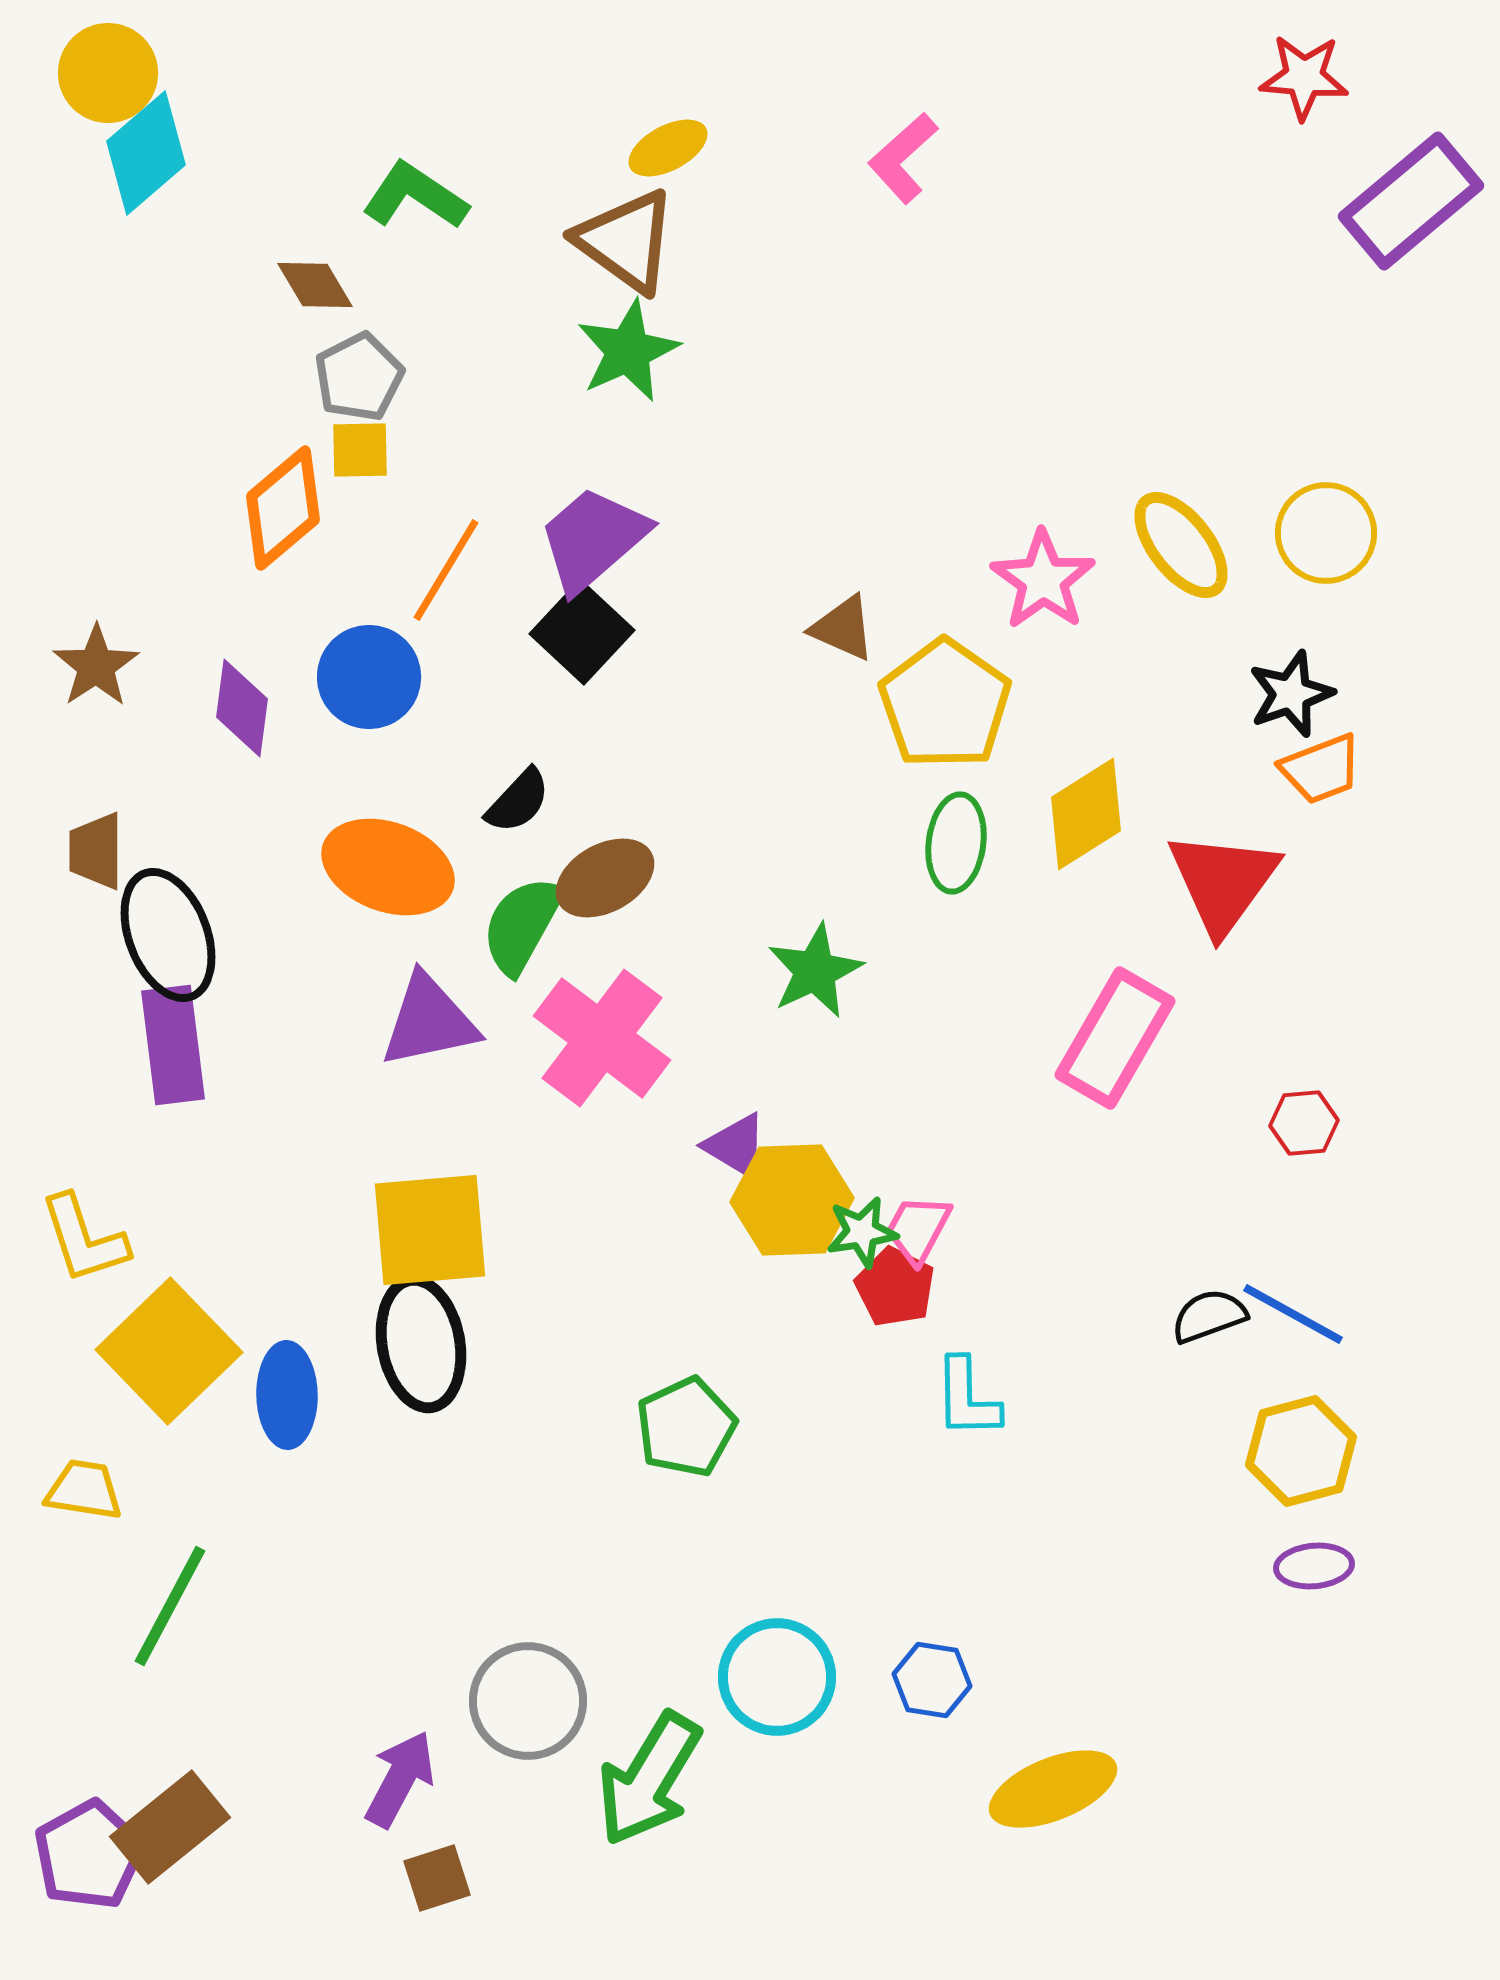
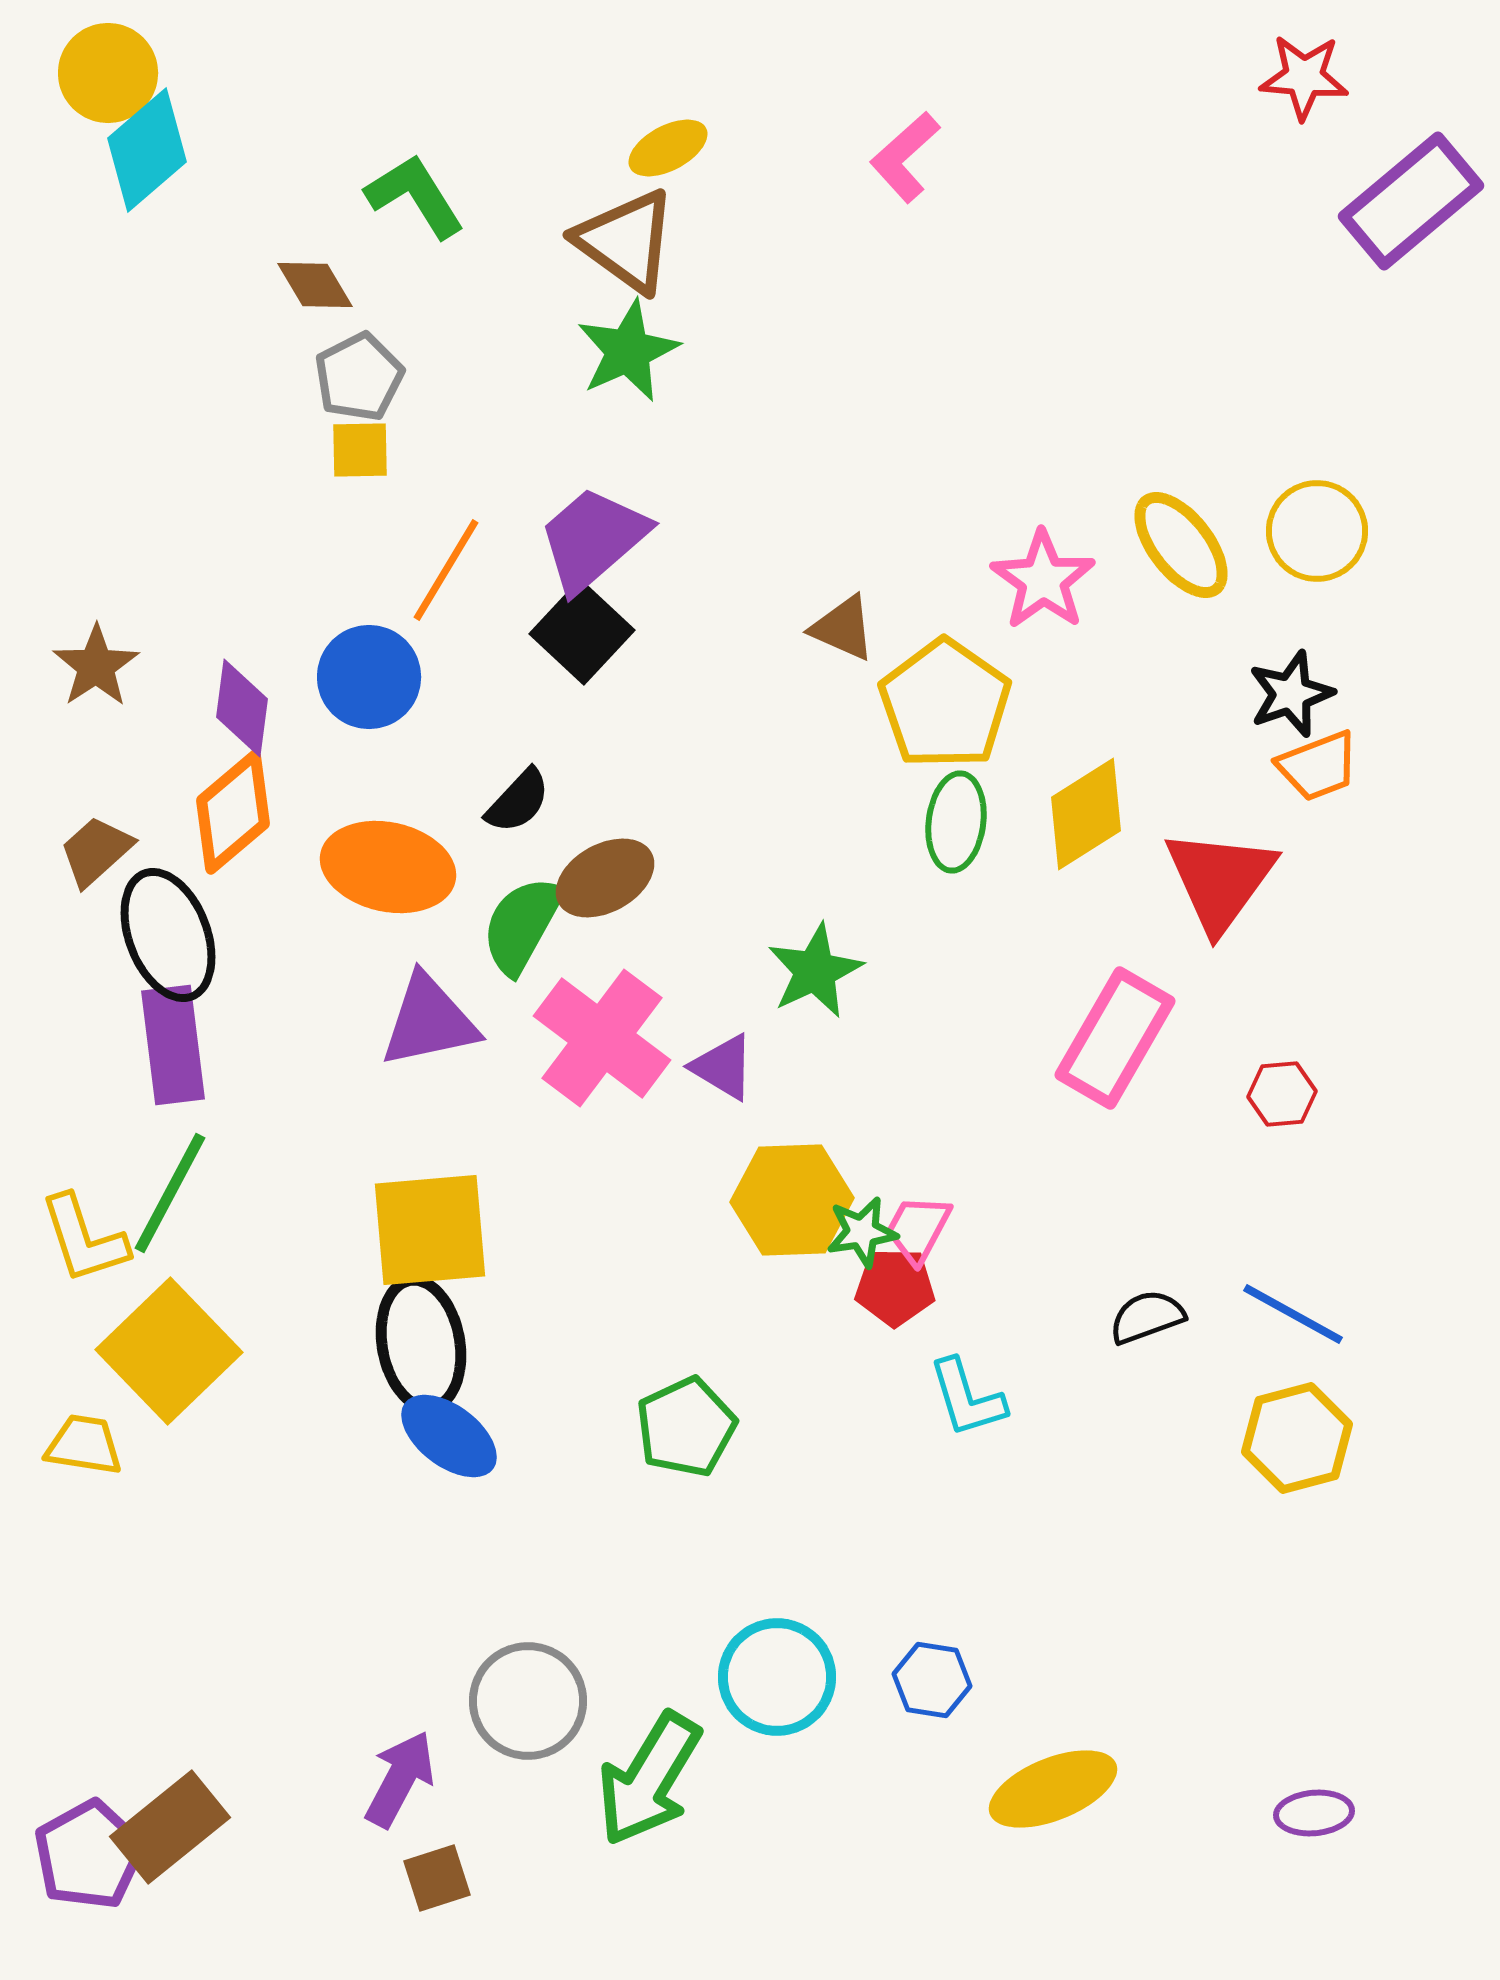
cyan diamond at (146, 153): moved 1 px right, 3 px up
pink L-shape at (903, 158): moved 2 px right, 1 px up
green L-shape at (415, 196): rotated 24 degrees clockwise
orange diamond at (283, 508): moved 50 px left, 304 px down
yellow circle at (1326, 533): moved 9 px left, 2 px up
orange trapezoid at (1321, 769): moved 3 px left, 3 px up
green ellipse at (956, 843): moved 21 px up
brown trapezoid at (96, 851): rotated 48 degrees clockwise
orange ellipse at (388, 867): rotated 8 degrees counterclockwise
red triangle at (1223, 882): moved 3 px left, 2 px up
red hexagon at (1304, 1123): moved 22 px left, 29 px up
purple triangle at (736, 1146): moved 13 px left, 79 px up
red pentagon at (895, 1287): rotated 26 degrees counterclockwise
black semicircle at (1209, 1316): moved 62 px left, 1 px down
blue ellipse at (287, 1395): moved 162 px right, 41 px down; rotated 52 degrees counterclockwise
cyan L-shape at (967, 1398): rotated 16 degrees counterclockwise
yellow hexagon at (1301, 1451): moved 4 px left, 13 px up
yellow trapezoid at (84, 1490): moved 45 px up
purple ellipse at (1314, 1566): moved 247 px down
green line at (170, 1606): moved 413 px up
